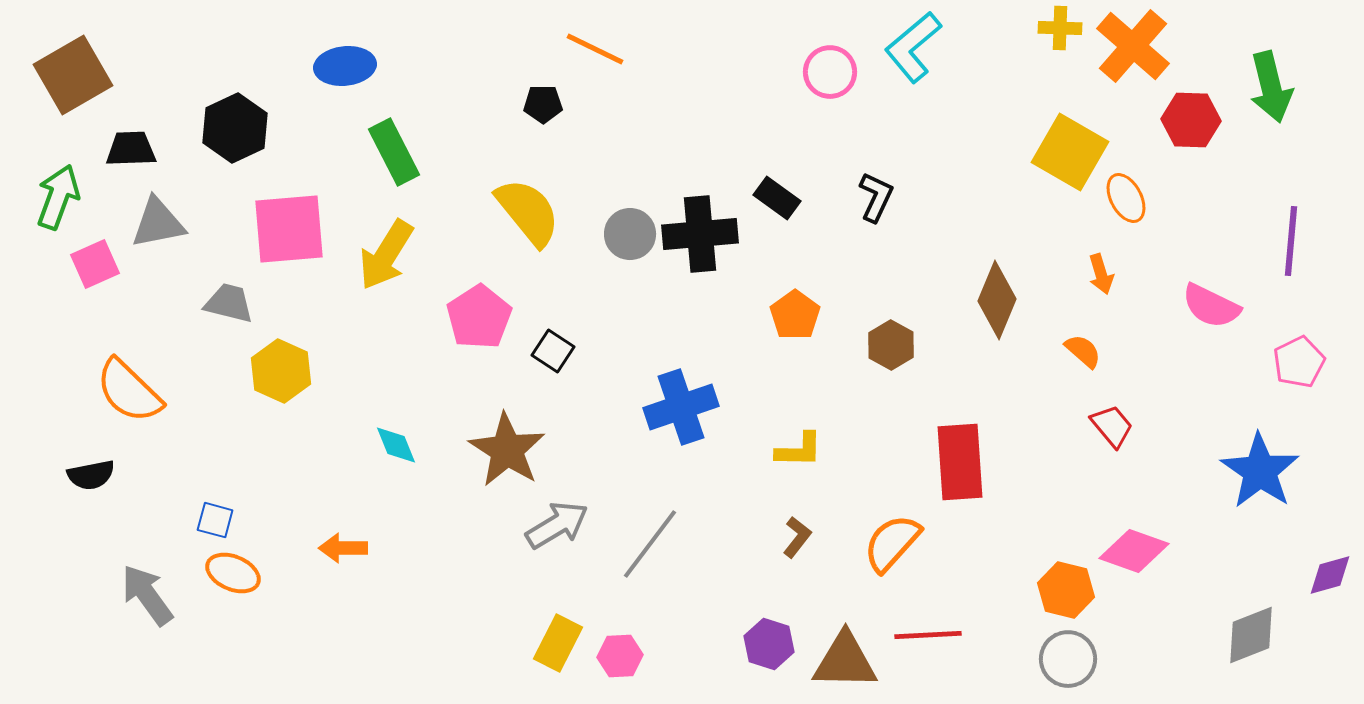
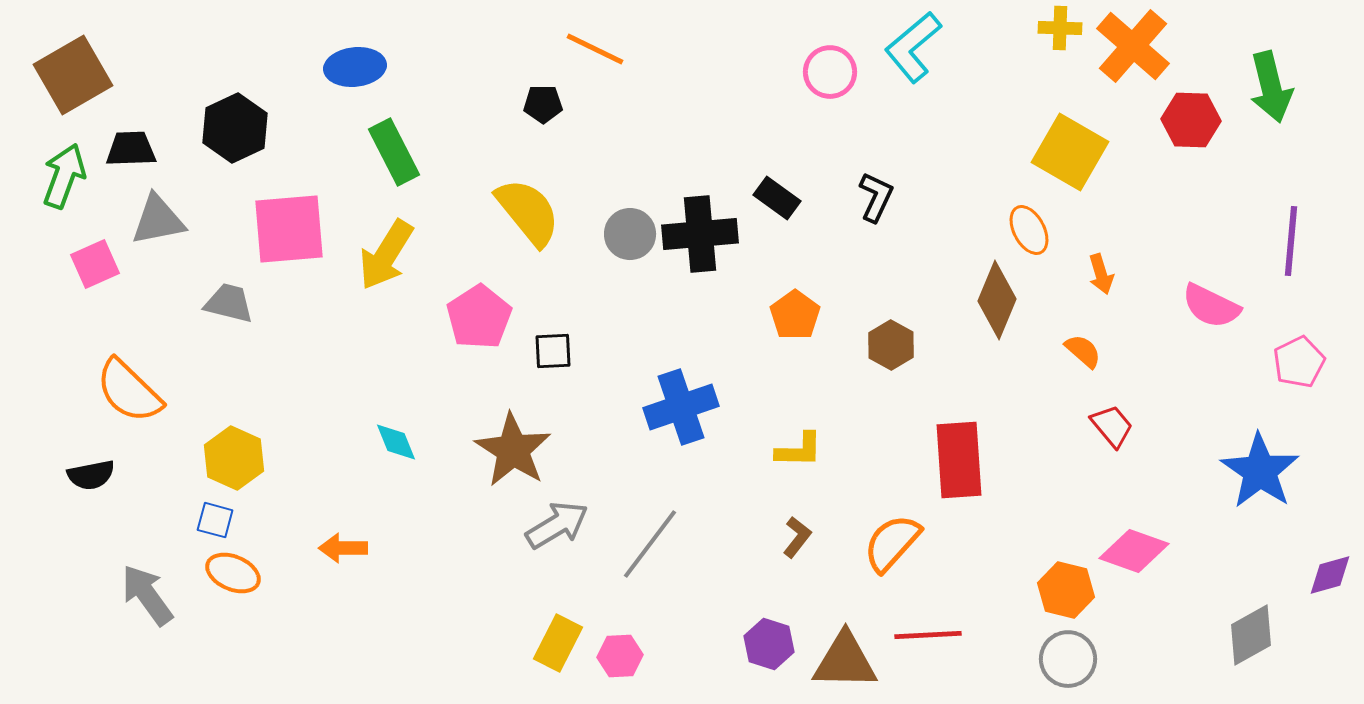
blue ellipse at (345, 66): moved 10 px right, 1 px down
green arrow at (58, 197): moved 6 px right, 21 px up
orange ellipse at (1126, 198): moved 97 px left, 32 px down
gray triangle at (158, 223): moved 3 px up
black square at (553, 351): rotated 36 degrees counterclockwise
yellow hexagon at (281, 371): moved 47 px left, 87 px down
cyan diamond at (396, 445): moved 3 px up
brown star at (507, 450): moved 6 px right
red rectangle at (960, 462): moved 1 px left, 2 px up
gray diamond at (1251, 635): rotated 8 degrees counterclockwise
